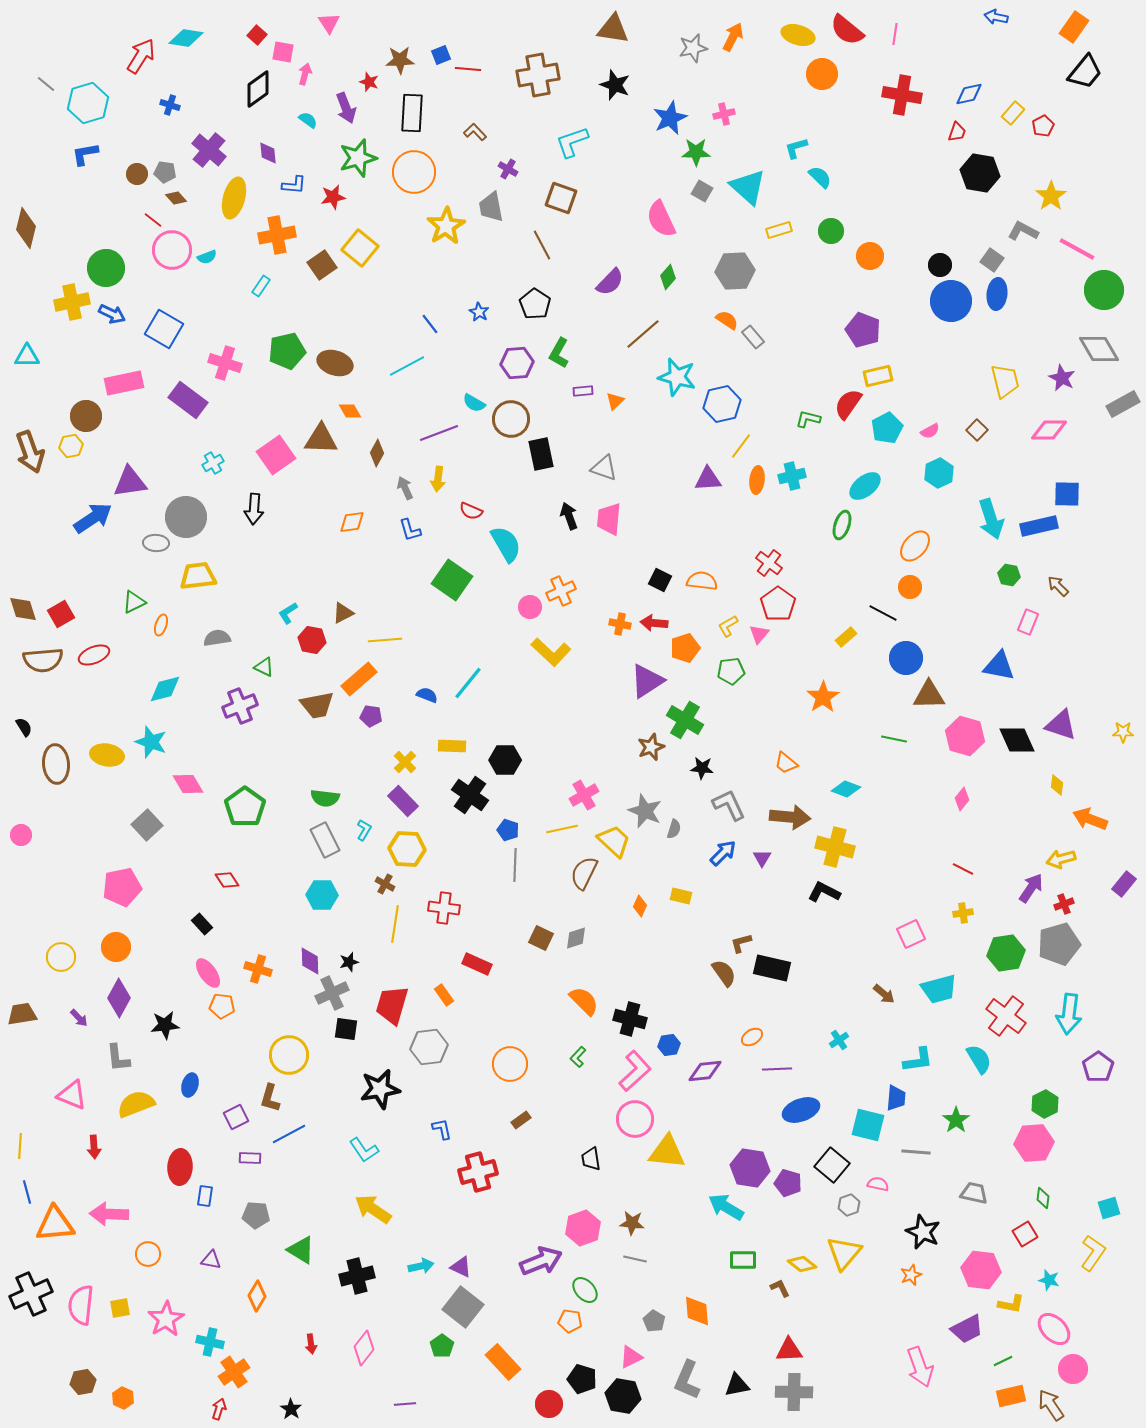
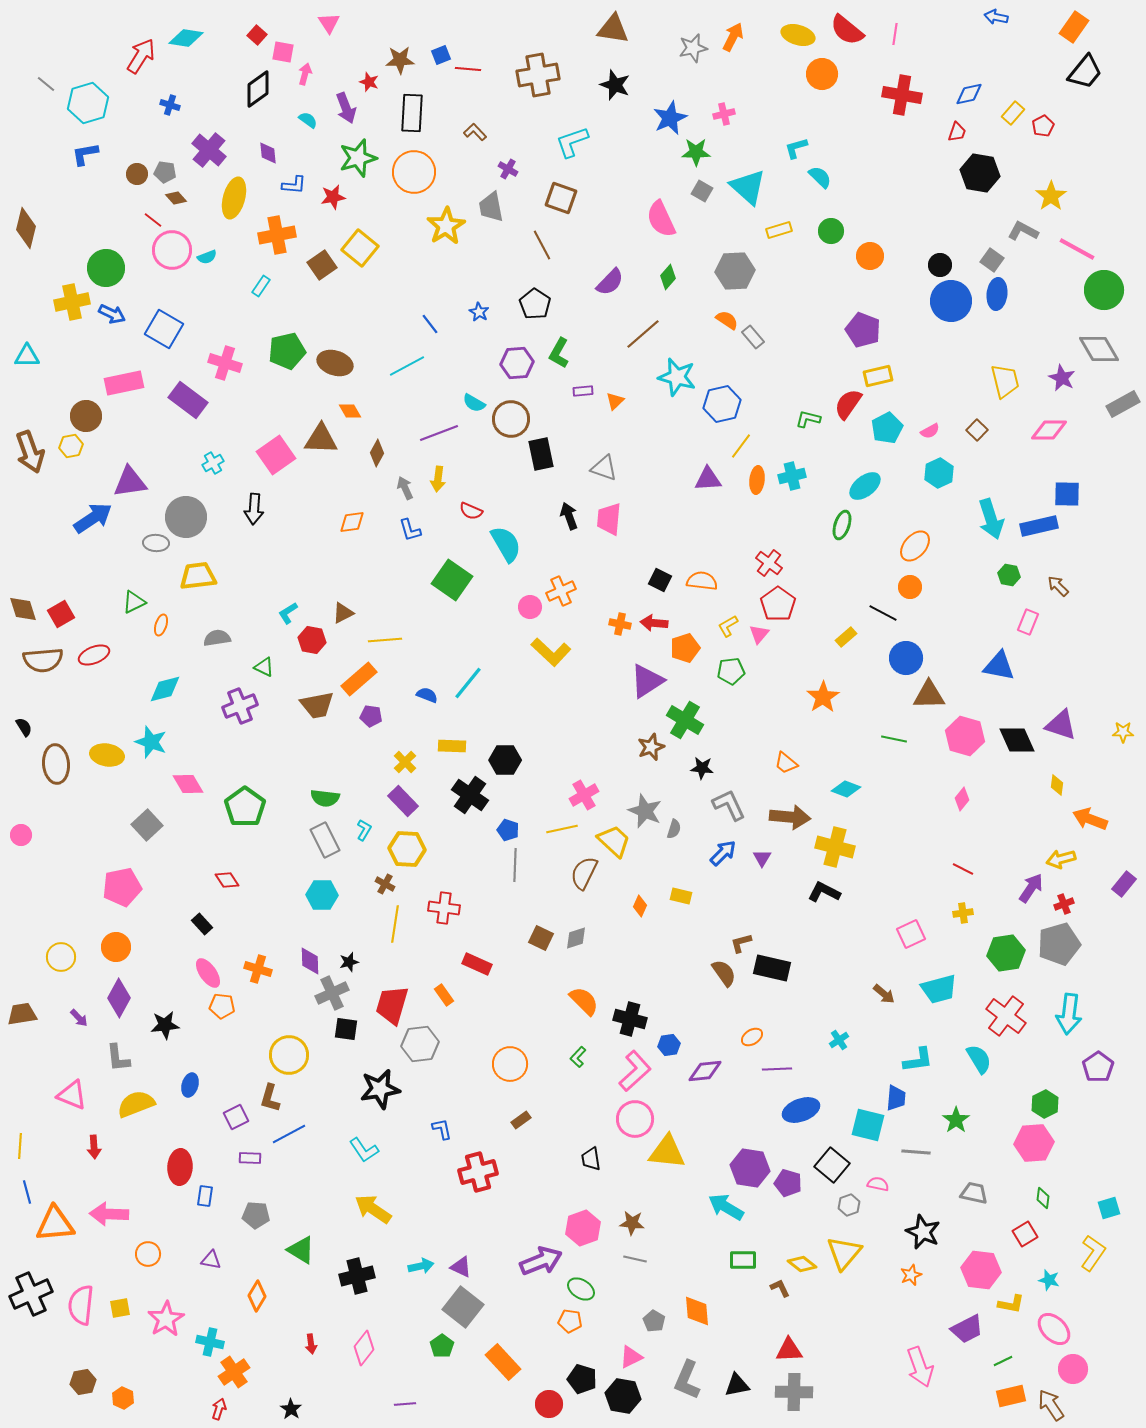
gray hexagon at (429, 1047): moved 9 px left, 3 px up
green ellipse at (585, 1290): moved 4 px left, 1 px up; rotated 16 degrees counterclockwise
